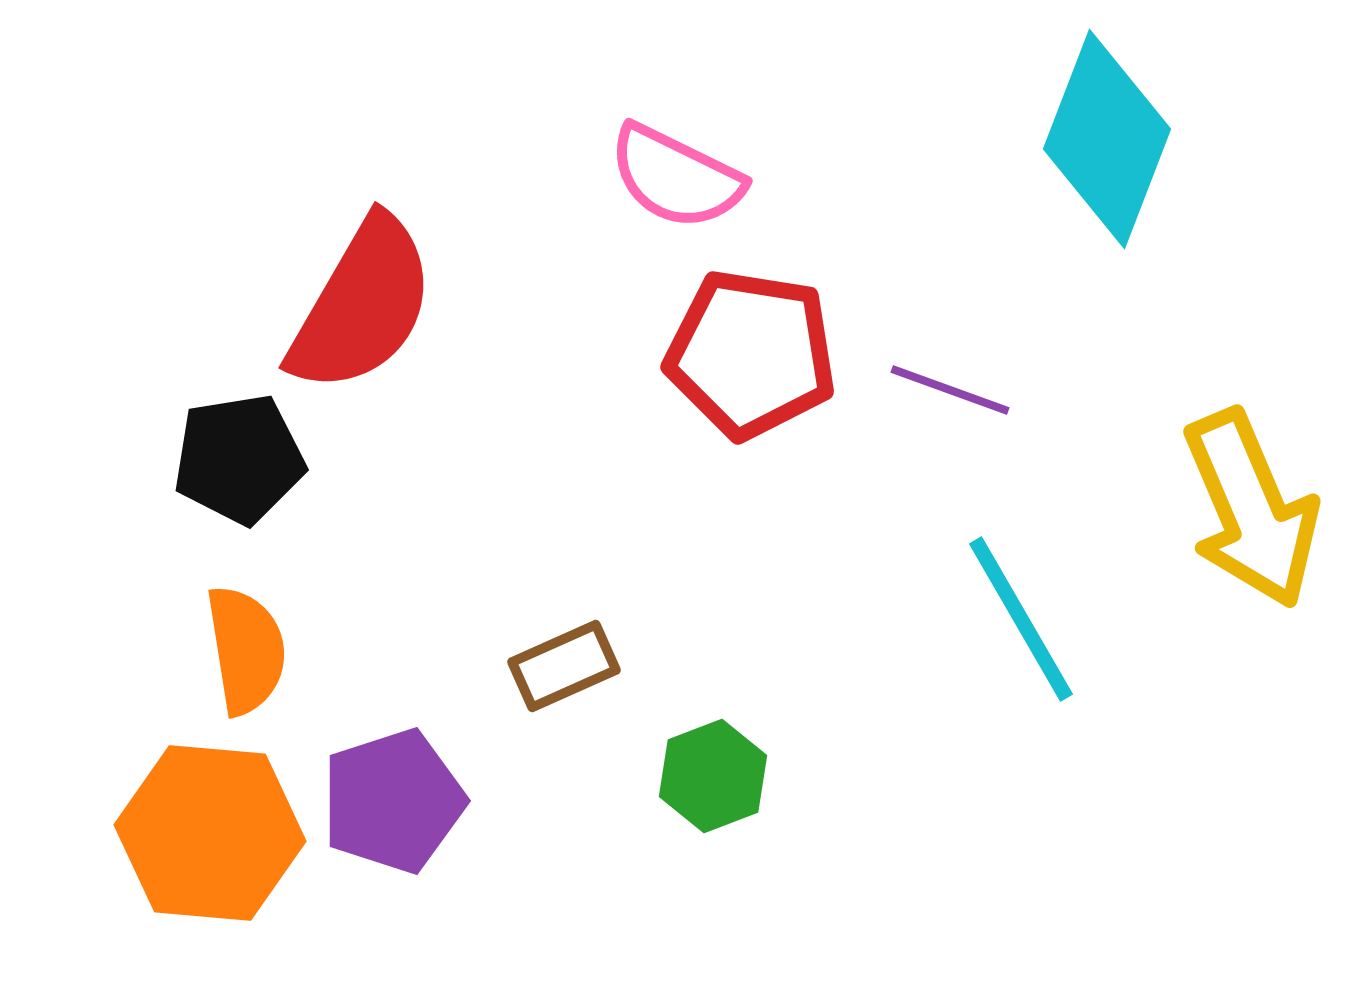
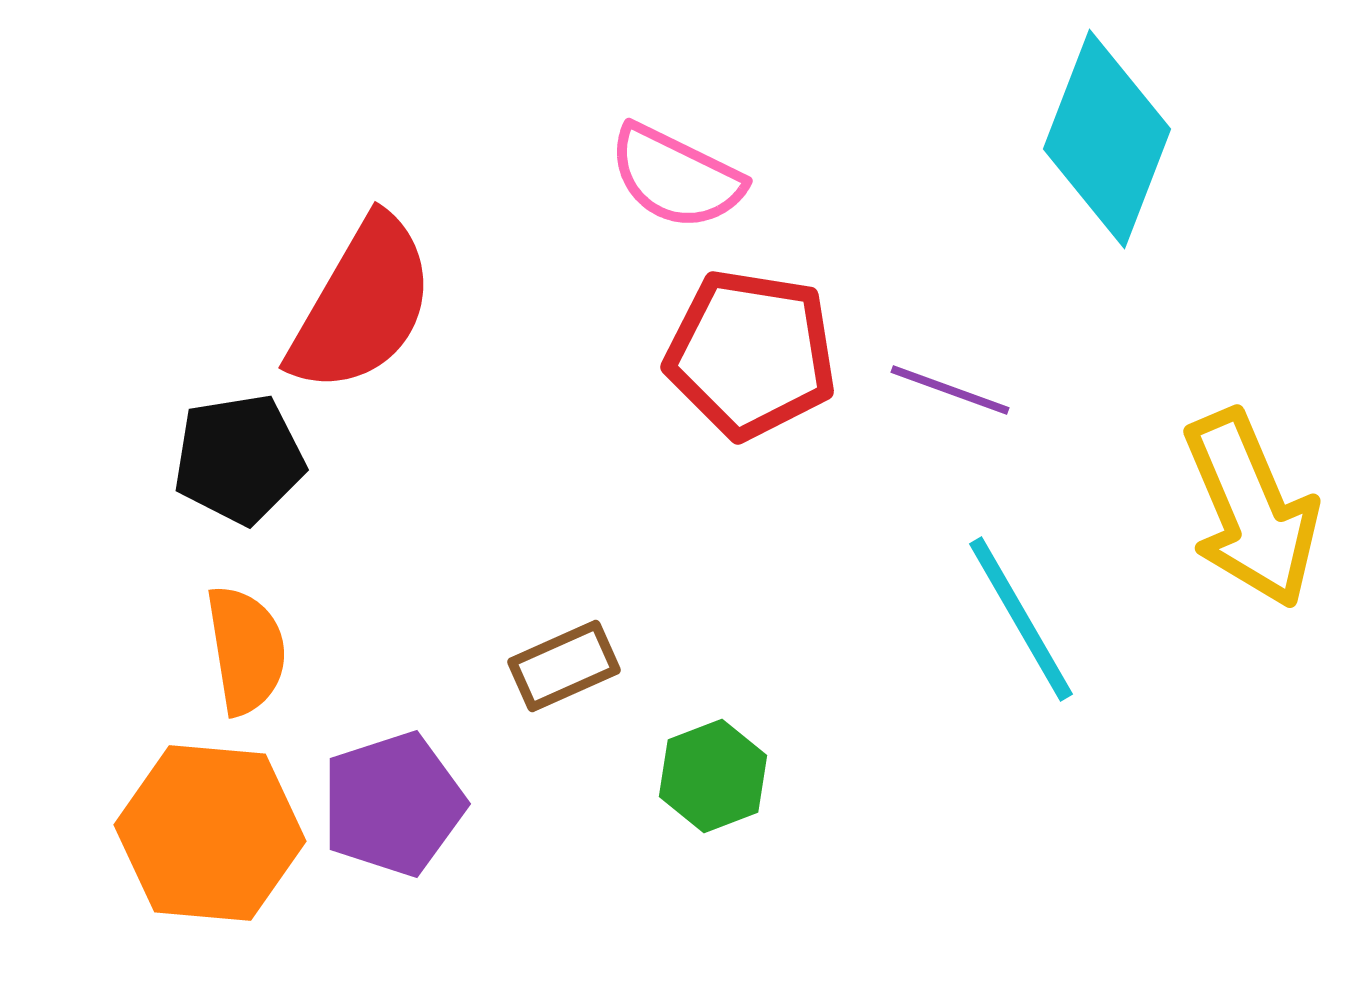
purple pentagon: moved 3 px down
